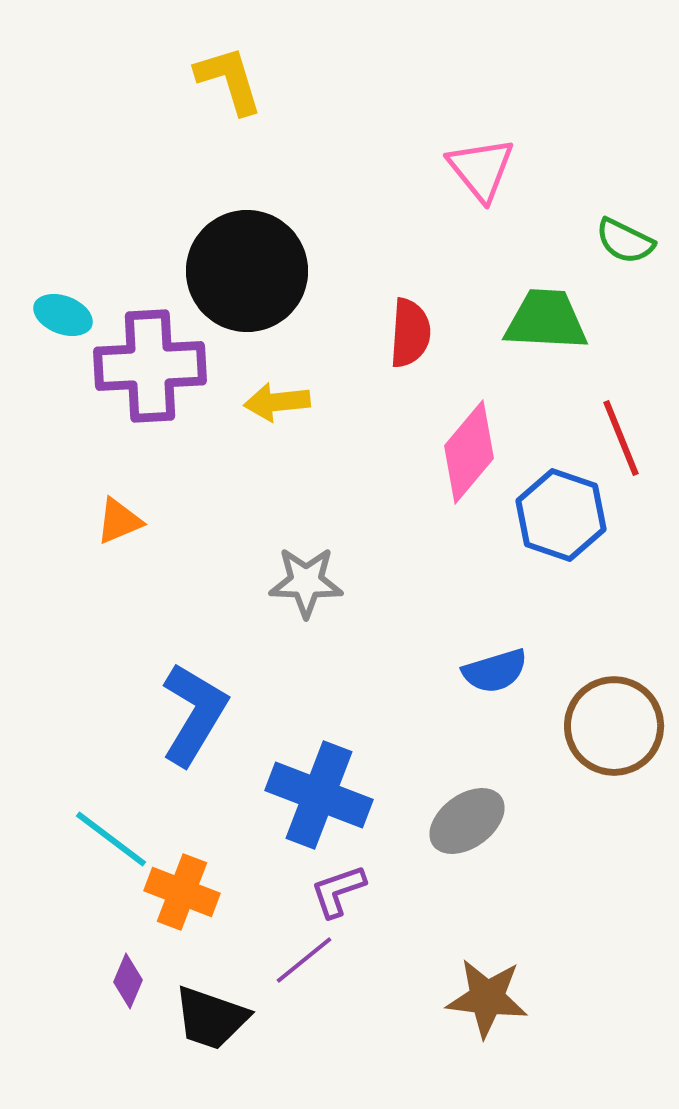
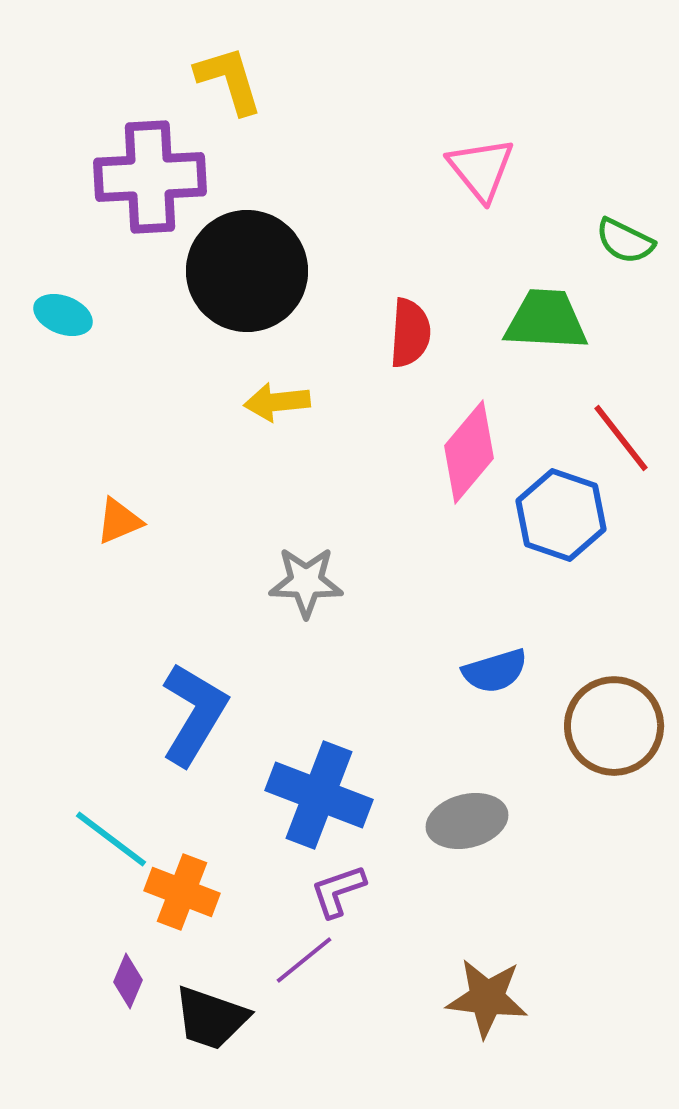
purple cross: moved 189 px up
red line: rotated 16 degrees counterclockwise
gray ellipse: rotated 22 degrees clockwise
